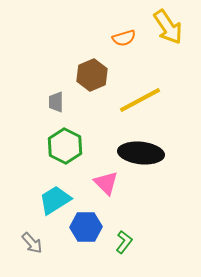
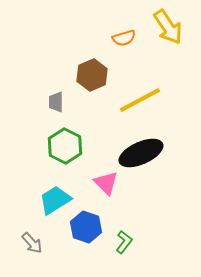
black ellipse: rotated 30 degrees counterclockwise
blue hexagon: rotated 20 degrees clockwise
